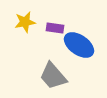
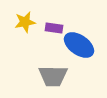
purple rectangle: moved 1 px left
gray trapezoid: rotated 48 degrees counterclockwise
